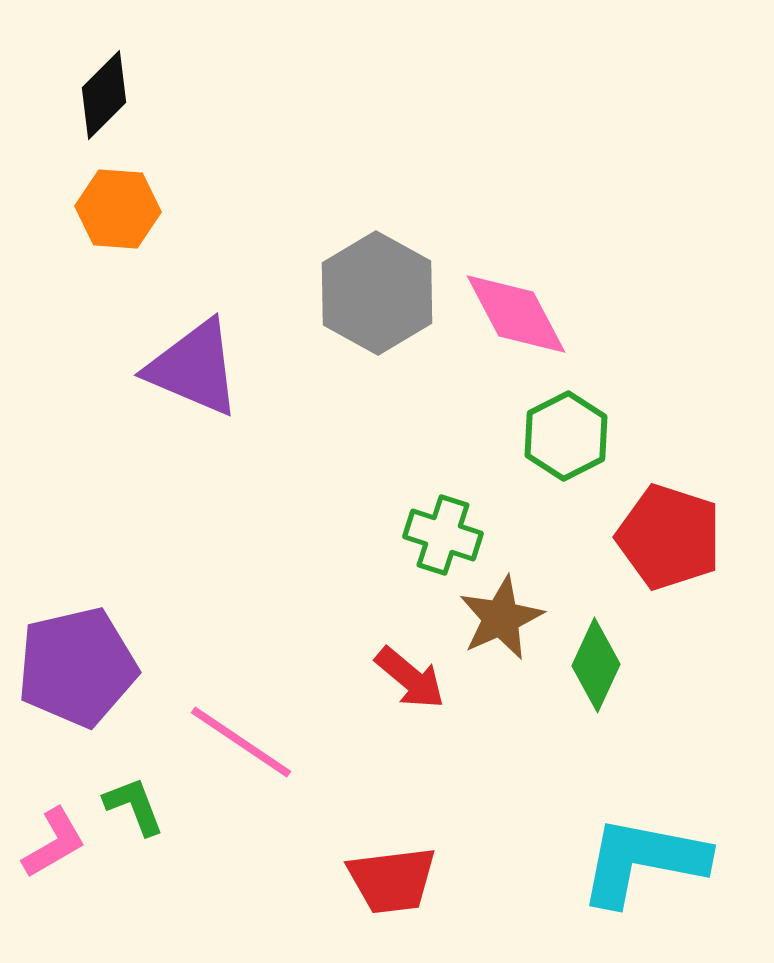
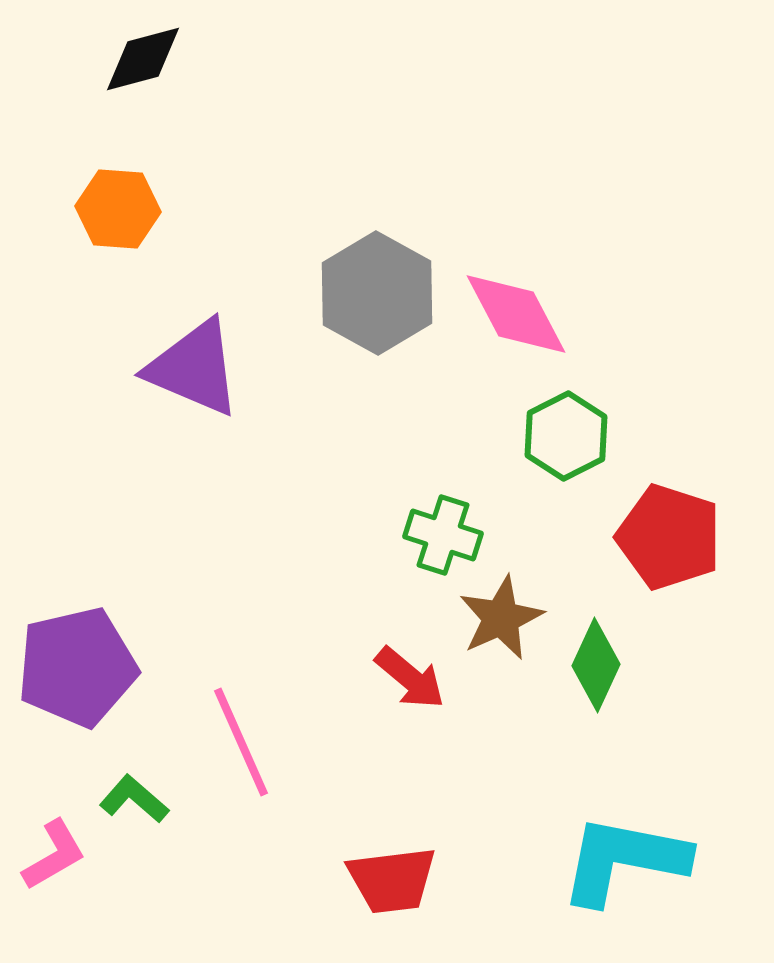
black diamond: moved 39 px right, 36 px up; rotated 30 degrees clockwise
pink line: rotated 32 degrees clockwise
green L-shape: moved 7 px up; rotated 28 degrees counterclockwise
pink L-shape: moved 12 px down
cyan L-shape: moved 19 px left, 1 px up
